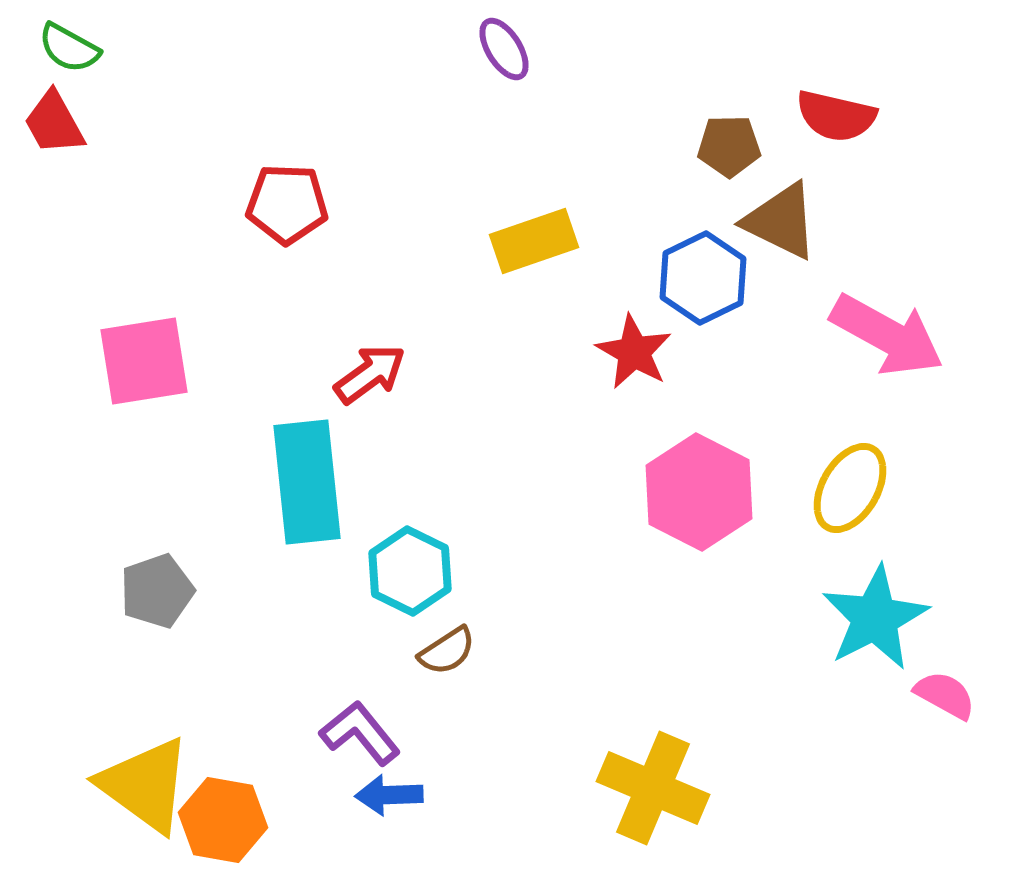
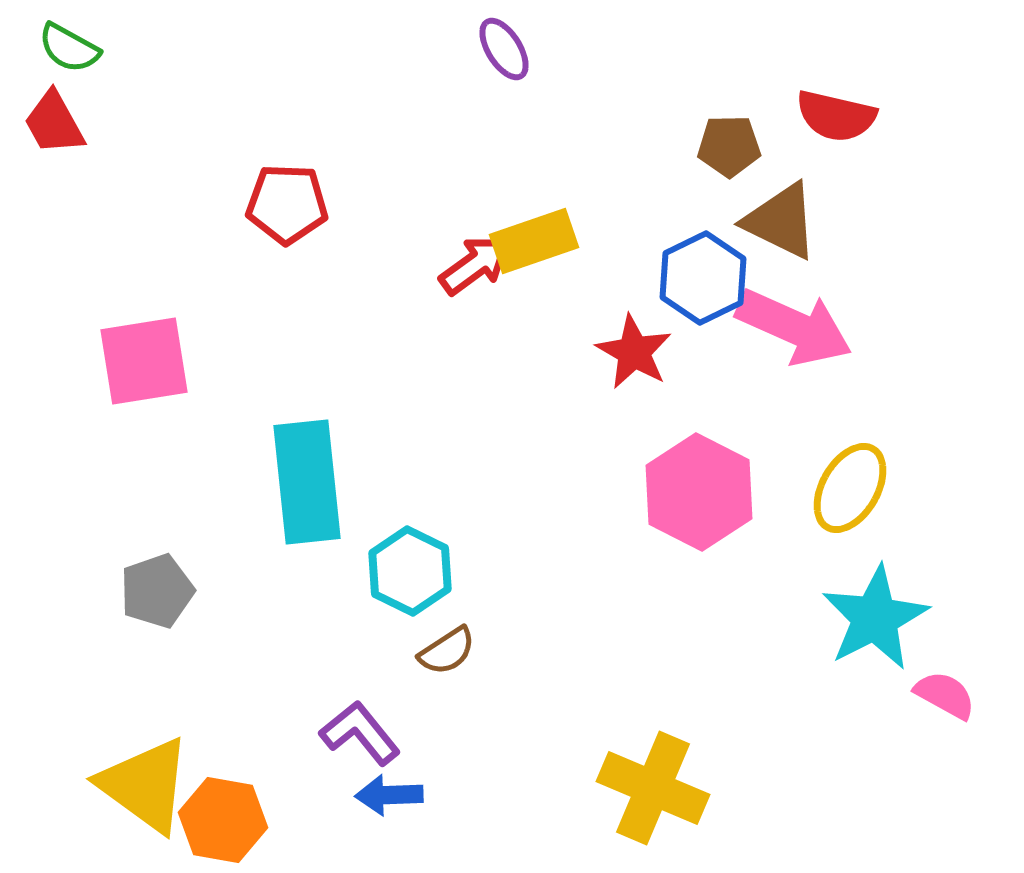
pink arrow: moved 93 px left, 8 px up; rotated 5 degrees counterclockwise
red arrow: moved 105 px right, 109 px up
